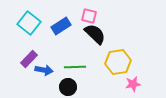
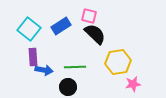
cyan square: moved 6 px down
purple rectangle: moved 4 px right, 2 px up; rotated 48 degrees counterclockwise
